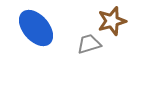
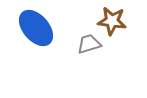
brown star: rotated 24 degrees clockwise
